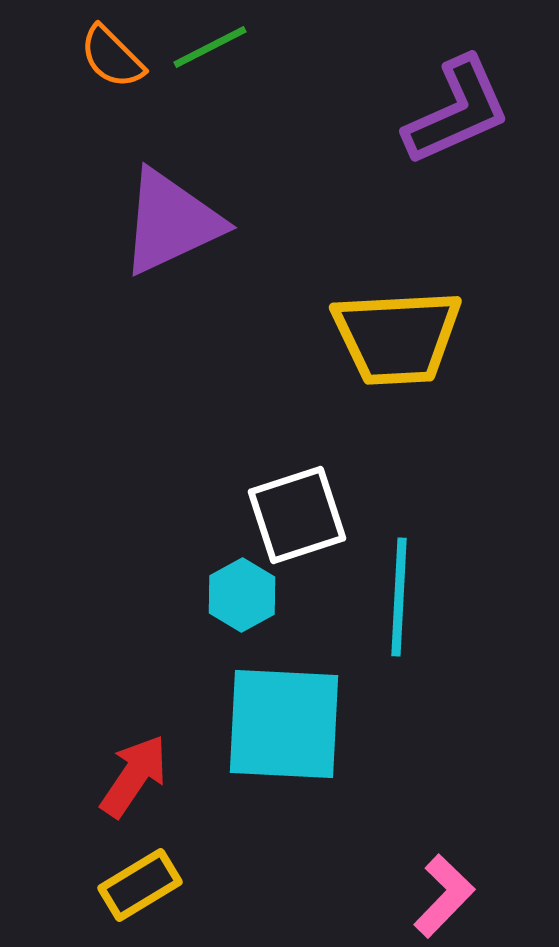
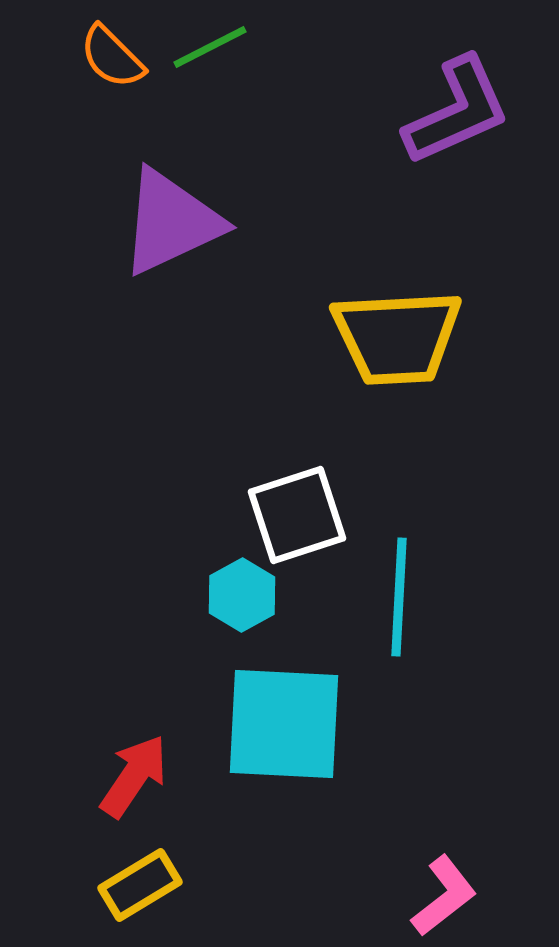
pink L-shape: rotated 8 degrees clockwise
